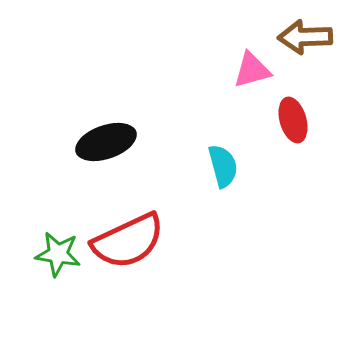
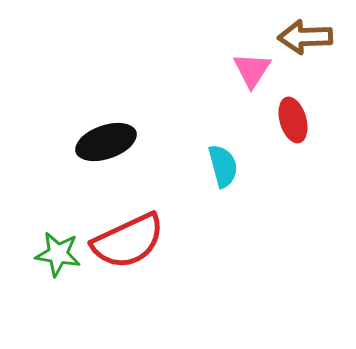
pink triangle: rotated 42 degrees counterclockwise
